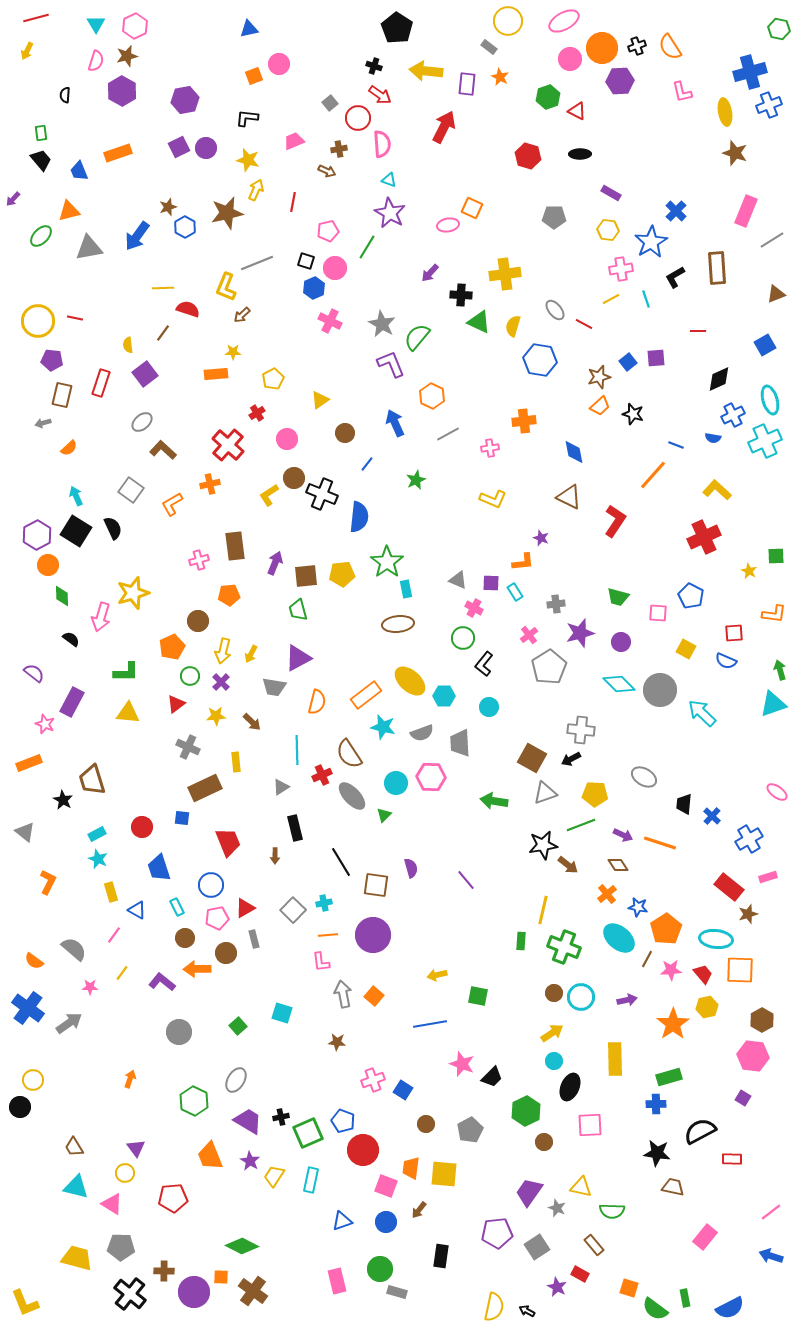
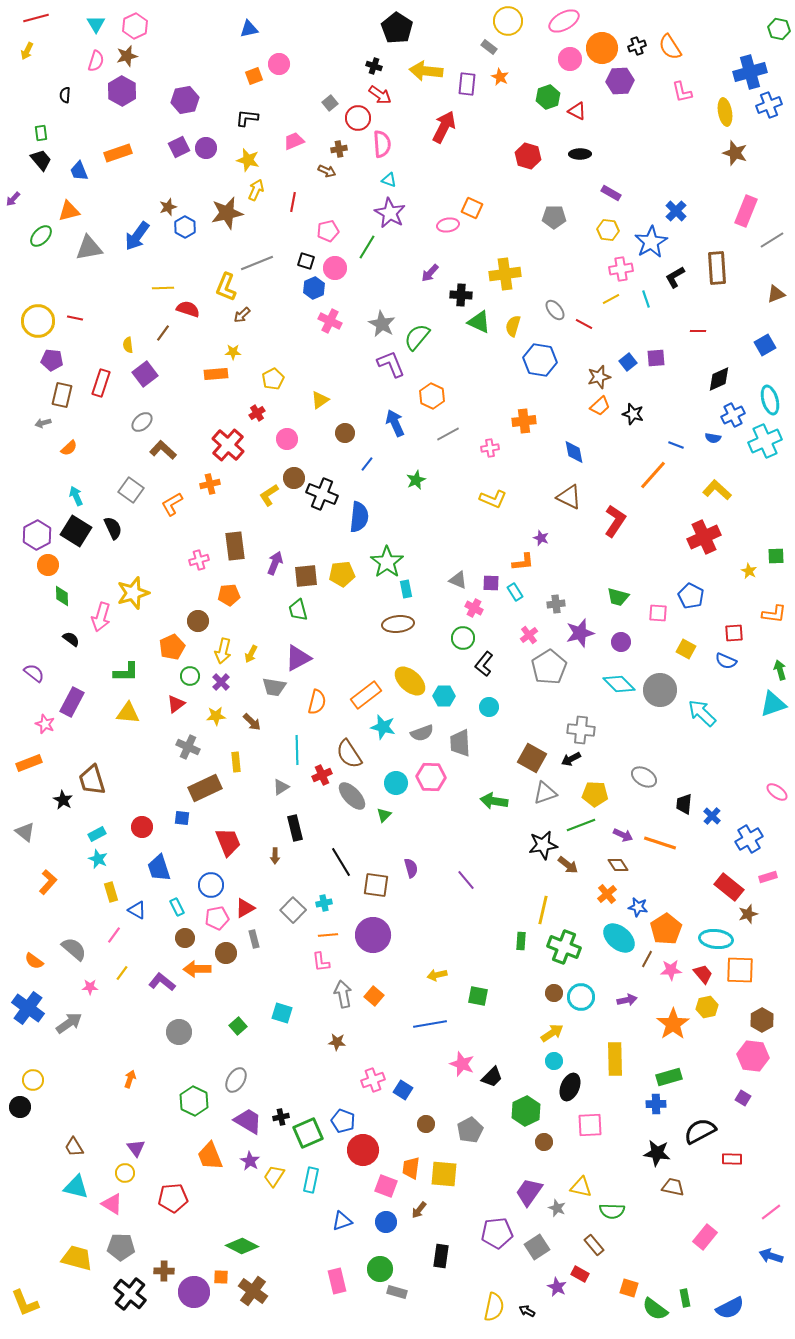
orange L-shape at (48, 882): rotated 15 degrees clockwise
